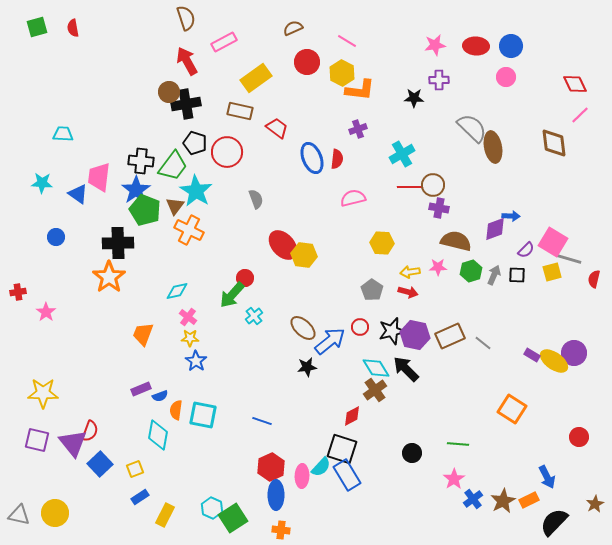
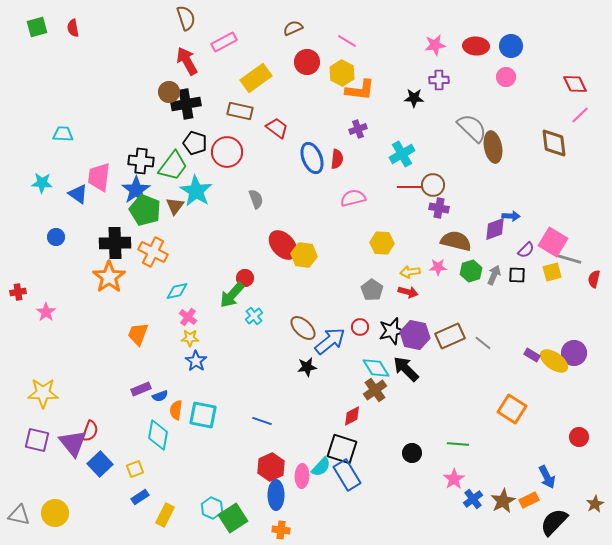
orange cross at (189, 230): moved 36 px left, 22 px down
black cross at (118, 243): moved 3 px left
orange trapezoid at (143, 334): moved 5 px left
